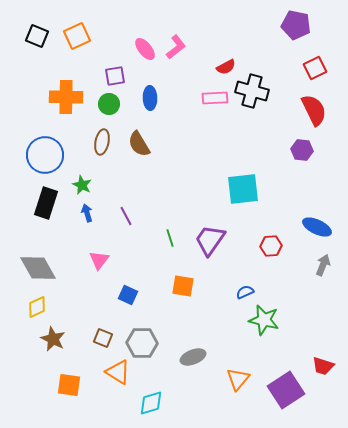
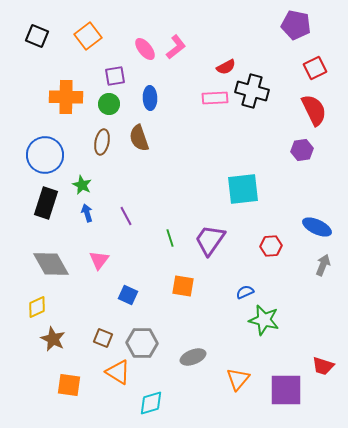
orange square at (77, 36): moved 11 px right; rotated 12 degrees counterclockwise
brown semicircle at (139, 144): moved 6 px up; rotated 12 degrees clockwise
purple hexagon at (302, 150): rotated 15 degrees counterclockwise
gray diamond at (38, 268): moved 13 px right, 4 px up
purple square at (286, 390): rotated 33 degrees clockwise
